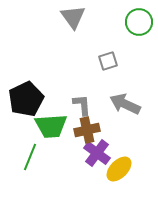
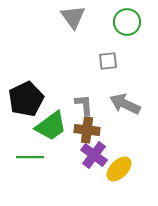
green circle: moved 12 px left
gray square: rotated 12 degrees clockwise
gray L-shape: moved 2 px right
green trapezoid: rotated 32 degrees counterclockwise
brown cross: rotated 20 degrees clockwise
purple cross: moved 3 px left, 2 px down
green line: rotated 68 degrees clockwise
